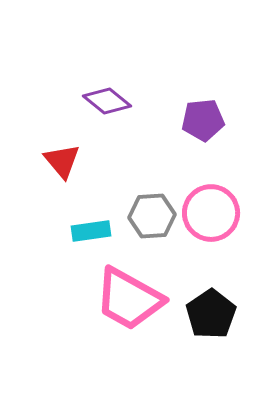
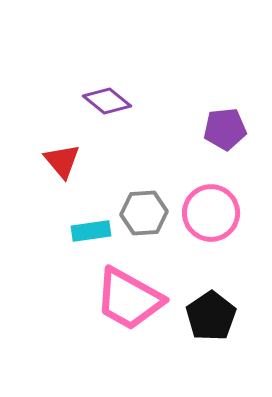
purple pentagon: moved 22 px right, 9 px down
gray hexagon: moved 8 px left, 3 px up
black pentagon: moved 2 px down
